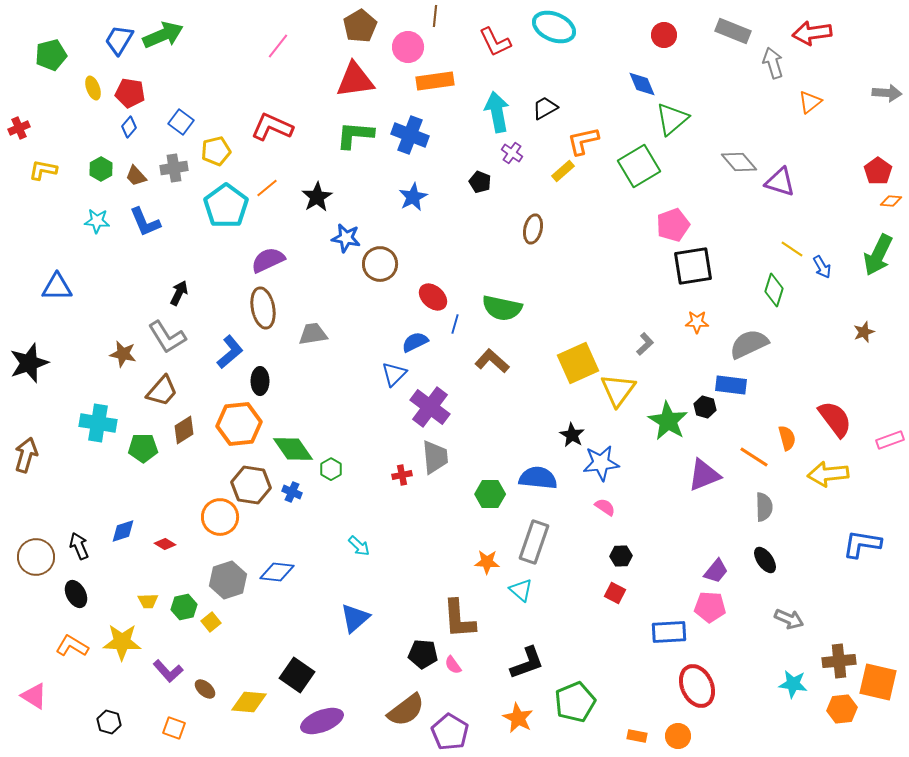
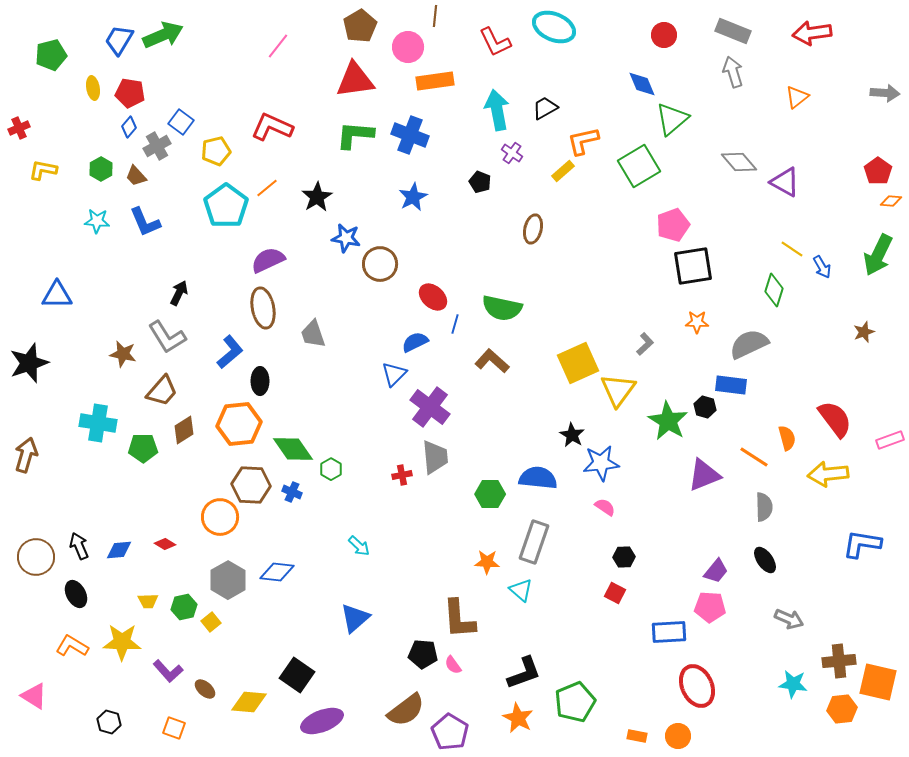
gray arrow at (773, 63): moved 40 px left, 9 px down
yellow ellipse at (93, 88): rotated 10 degrees clockwise
gray arrow at (887, 93): moved 2 px left
orange triangle at (810, 102): moved 13 px left, 5 px up
cyan arrow at (497, 112): moved 2 px up
gray cross at (174, 168): moved 17 px left, 22 px up; rotated 20 degrees counterclockwise
purple triangle at (780, 182): moved 5 px right; rotated 12 degrees clockwise
blue triangle at (57, 287): moved 8 px down
gray trapezoid at (313, 334): rotated 100 degrees counterclockwise
brown hexagon at (251, 485): rotated 6 degrees counterclockwise
blue diamond at (123, 531): moved 4 px left, 19 px down; rotated 12 degrees clockwise
black hexagon at (621, 556): moved 3 px right, 1 px down
gray hexagon at (228, 580): rotated 12 degrees counterclockwise
black L-shape at (527, 663): moved 3 px left, 10 px down
